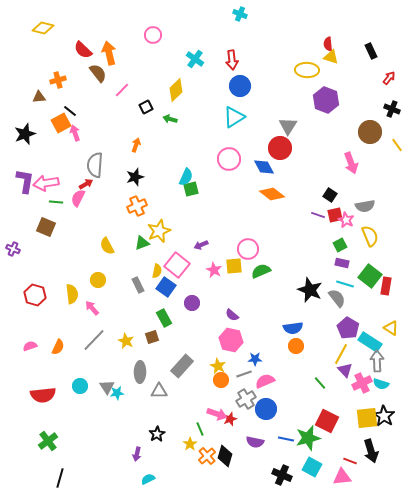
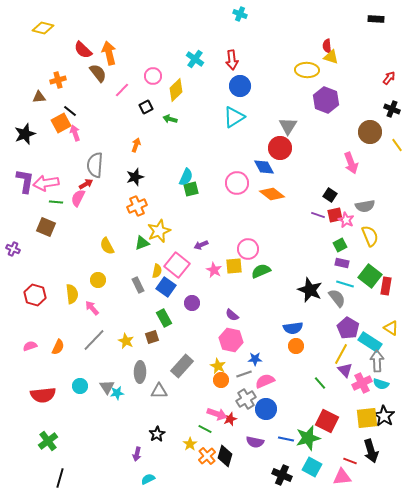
pink circle at (153, 35): moved 41 px down
red semicircle at (328, 44): moved 1 px left, 2 px down
black rectangle at (371, 51): moved 5 px right, 32 px up; rotated 63 degrees counterclockwise
pink circle at (229, 159): moved 8 px right, 24 px down
green line at (200, 429): moved 5 px right; rotated 40 degrees counterclockwise
